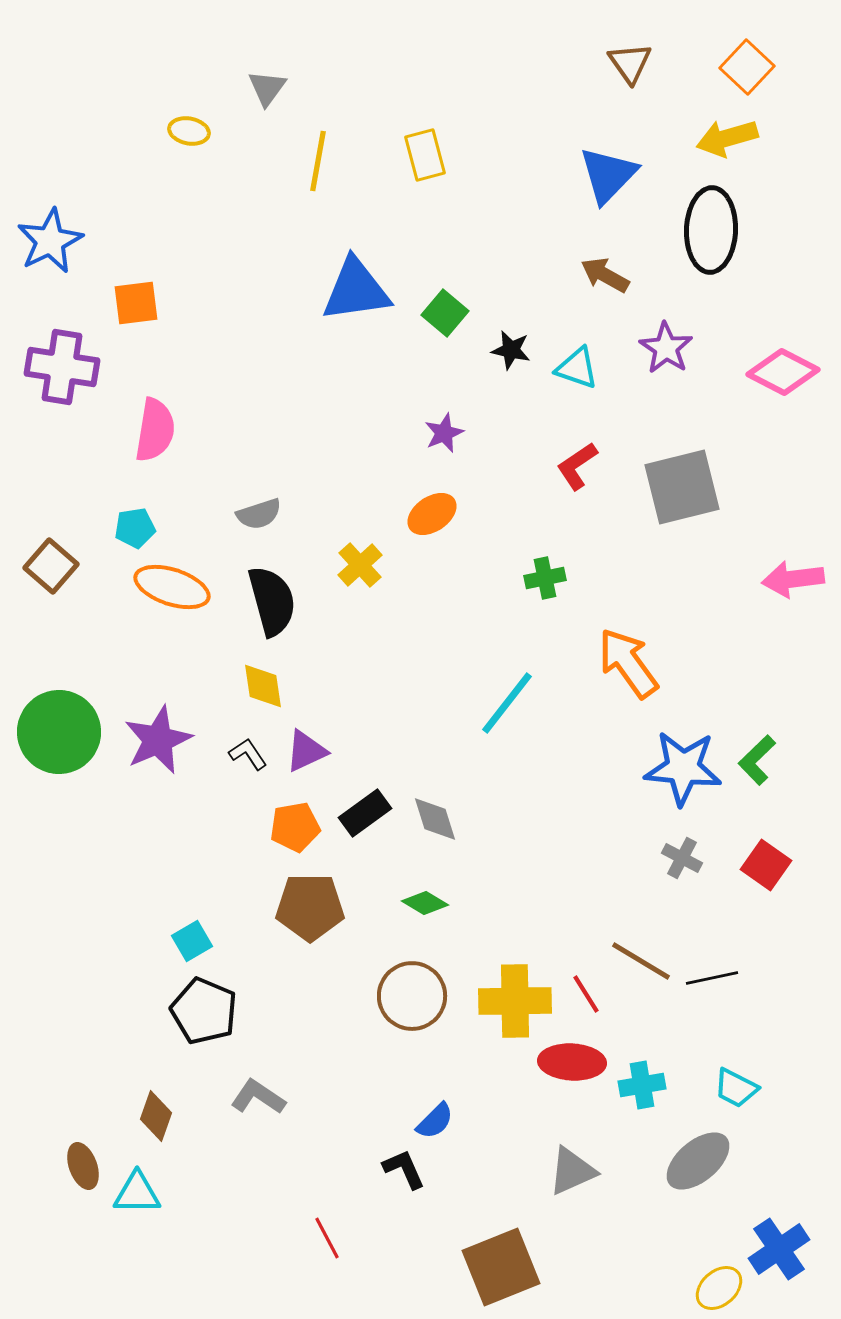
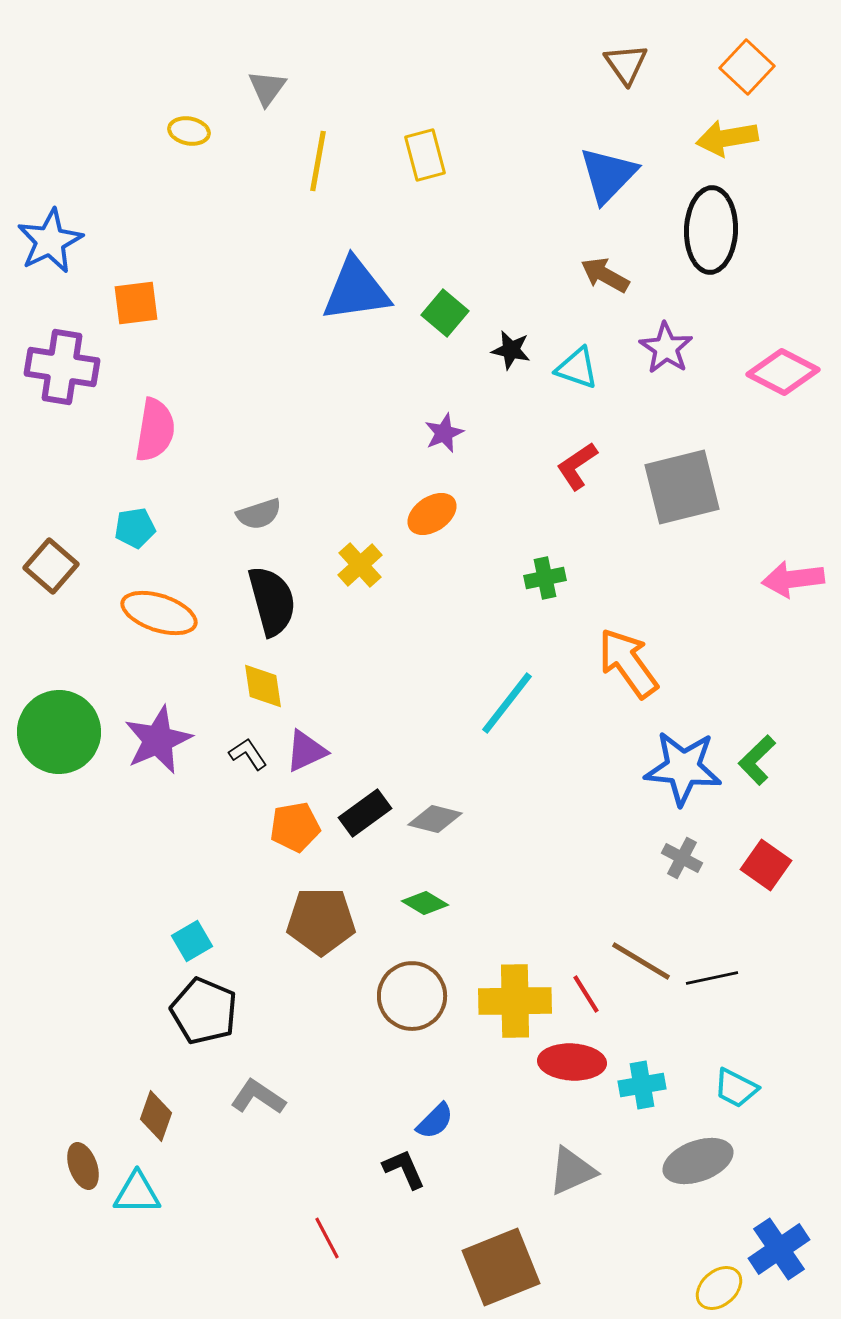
brown triangle at (630, 63): moved 4 px left, 1 px down
yellow arrow at (727, 138): rotated 6 degrees clockwise
orange ellipse at (172, 587): moved 13 px left, 26 px down
gray diamond at (435, 819): rotated 58 degrees counterclockwise
brown pentagon at (310, 907): moved 11 px right, 14 px down
gray ellipse at (698, 1161): rotated 20 degrees clockwise
